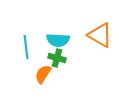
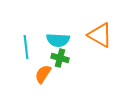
green cross: moved 3 px right
